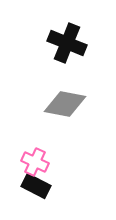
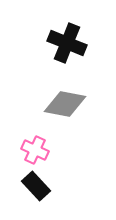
pink cross: moved 12 px up
black rectangle: rotated 20 degrees clockwise
